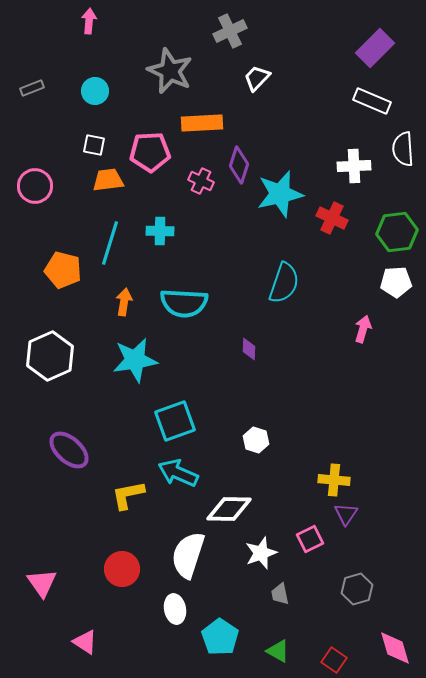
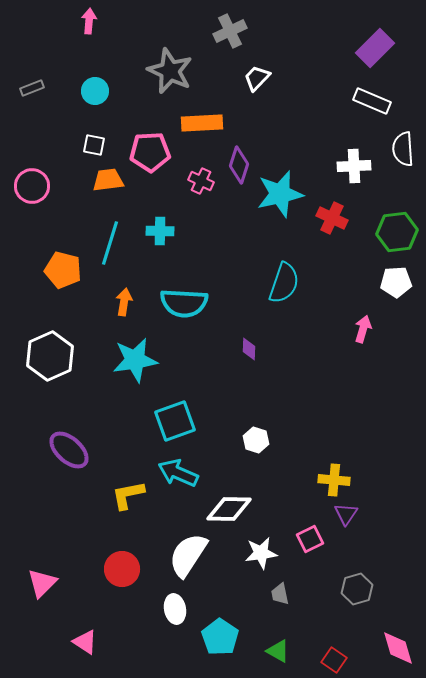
pink circle at (35, 186): moved 3 px left
white star at (261, 553): rotated 12 degrees clockwise
white semicircle at (188, 555): rotated 15 degrees clockwise
pink triangle at (42, 583): rotated 20 degrees clockwise
pink diamond at (395, 648): moved 3 px right
